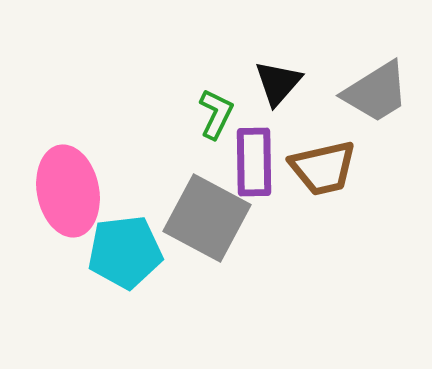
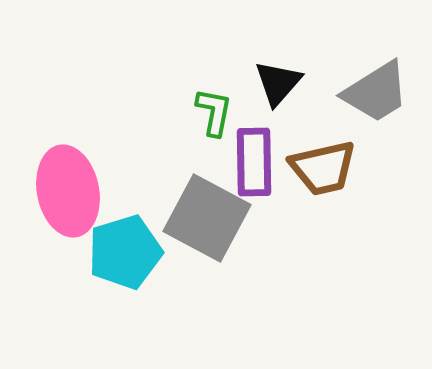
green L-shape: moved 2 px left, 2 px up; rotated 15 degrees counterclockwise
cyan pentagon: rotated 10 degrees counterclockwise
